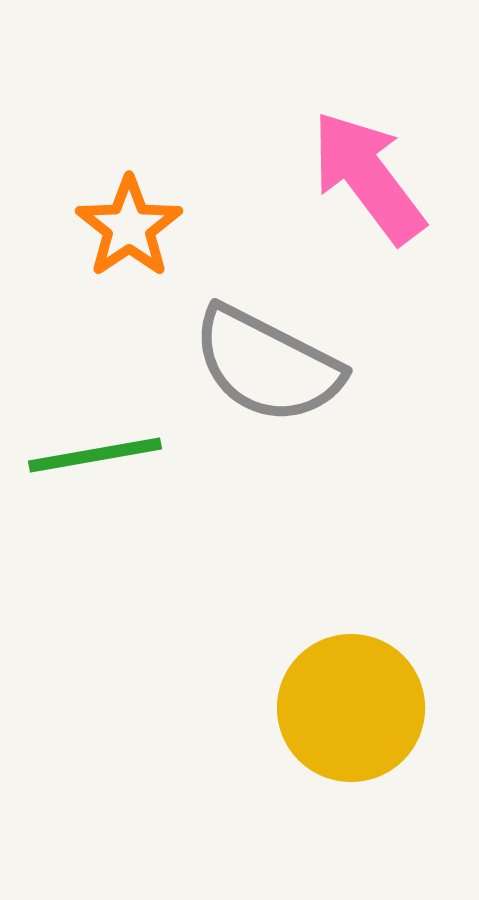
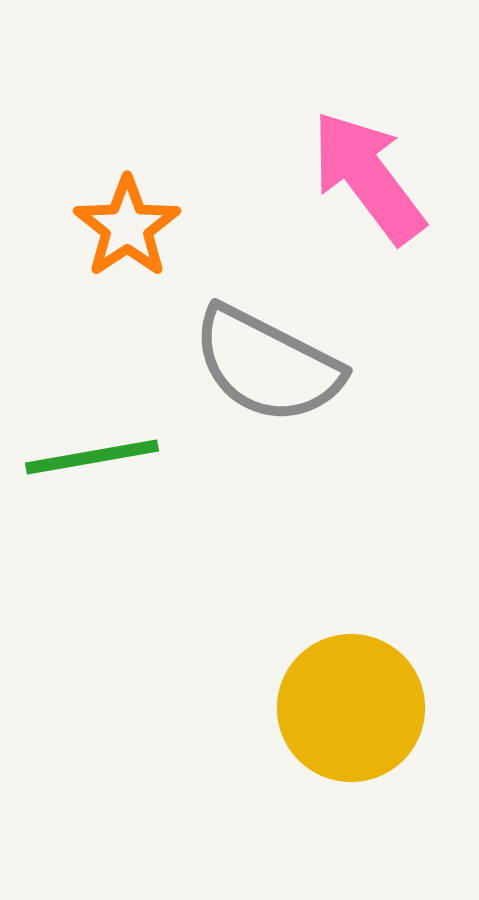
orange star: moved 2 px left
green line: moved 3 px left, 2 px down
